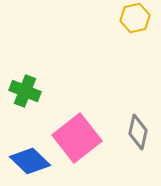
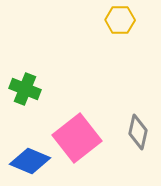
yellow hexagon: moved 15 px left, 2 px down; rotated 12 degrees clockwise
green cross: moved 2 px up
blue diamond: rotated 21 degrees counterclockwise
